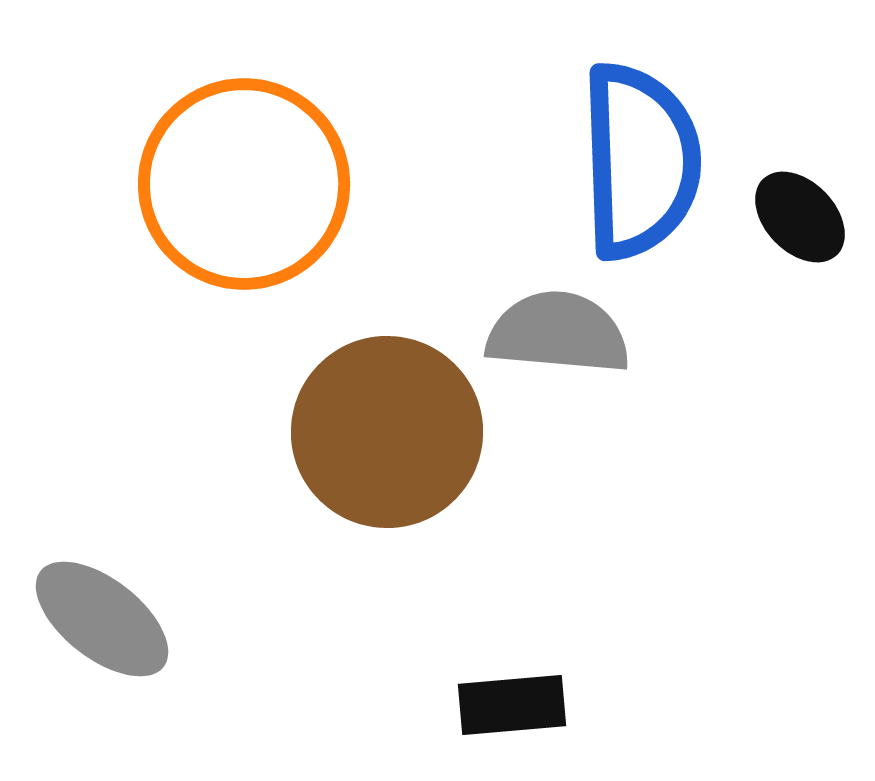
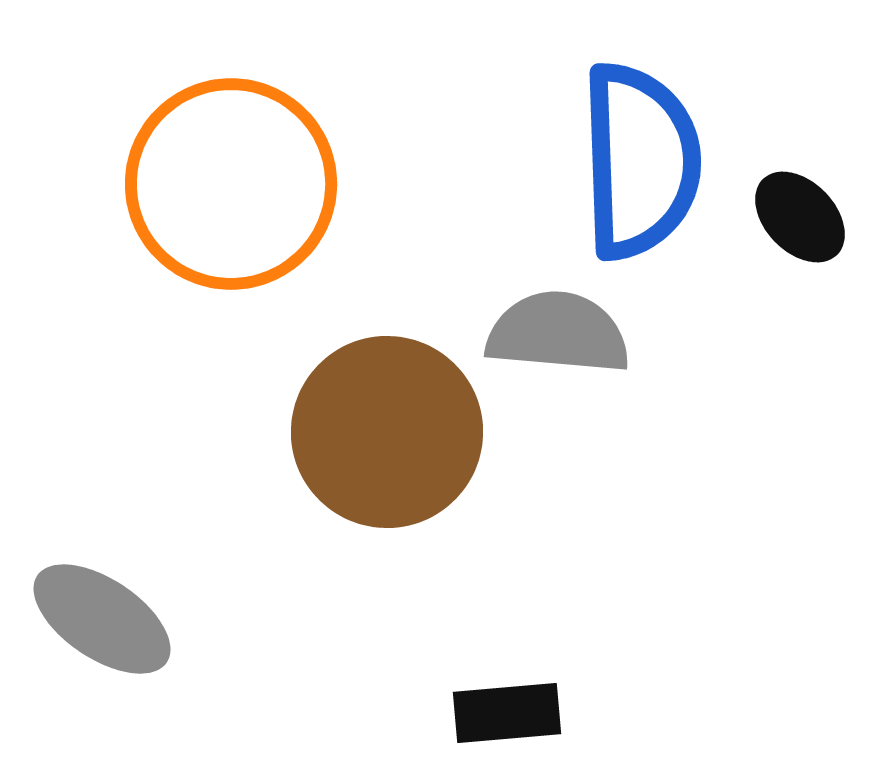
orange circle: moved 13 px left
gray ellipse: rotated 4 degrees counterclockwise
black rectangle: moved 5 px left, 8 px down
